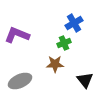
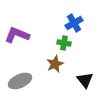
green cross: rotated 32 degrees clockwise
brown star: rotated 24 degrees counterclockwise
